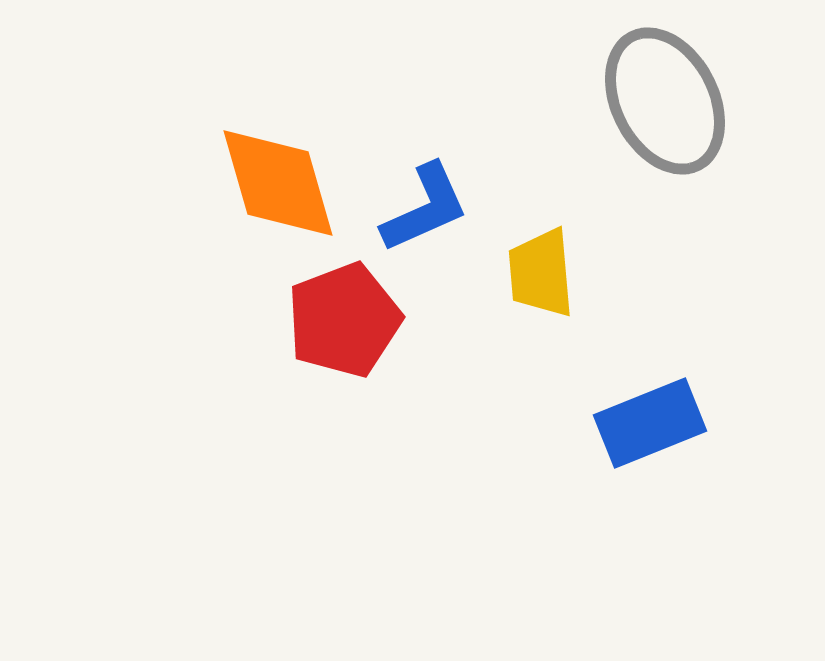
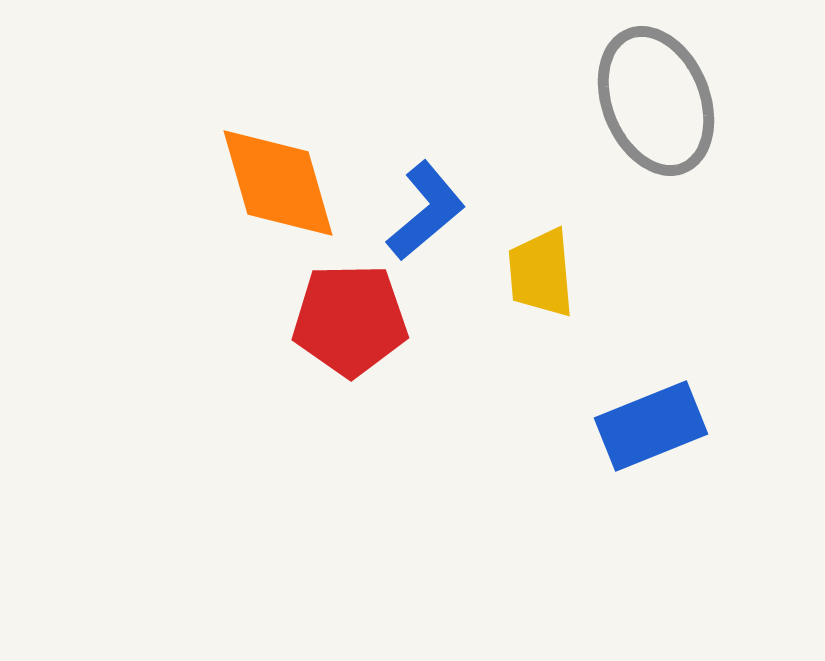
gray ellipse: moved 9 px left; rotated 5 degrees clockwise
blue L-shape: moved 1 px right, 3 px down; rotated 16 degrees counterclockwise
red pentagon: moved 6 px right; rotated 20 degrees clockwise
blue rectangle: moved 1 px right, 3 px down
